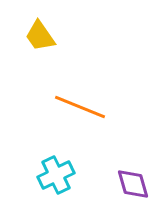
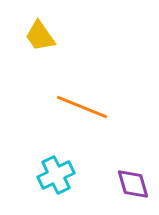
orange line: moved 2 px right
